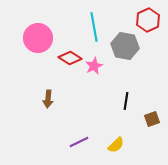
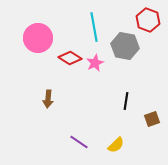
red hexagon: rotated 15 degrees counterclockwise
pink star: moved 1 px right, 3 px up
purple line: rotated 60 degrees clockwise
